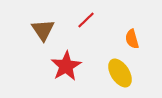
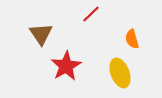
red line: moved 5 px right, 6 px up
brown triangle: moved 2 px left, 4 px down
yellow ellipse: rotated 12 degrees clockwise
